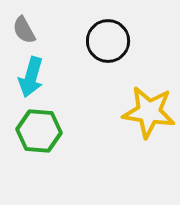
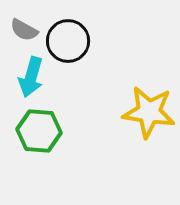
gray semicircle: rotated 32 degrees counterclockwise
black circle: moved 40 px left
